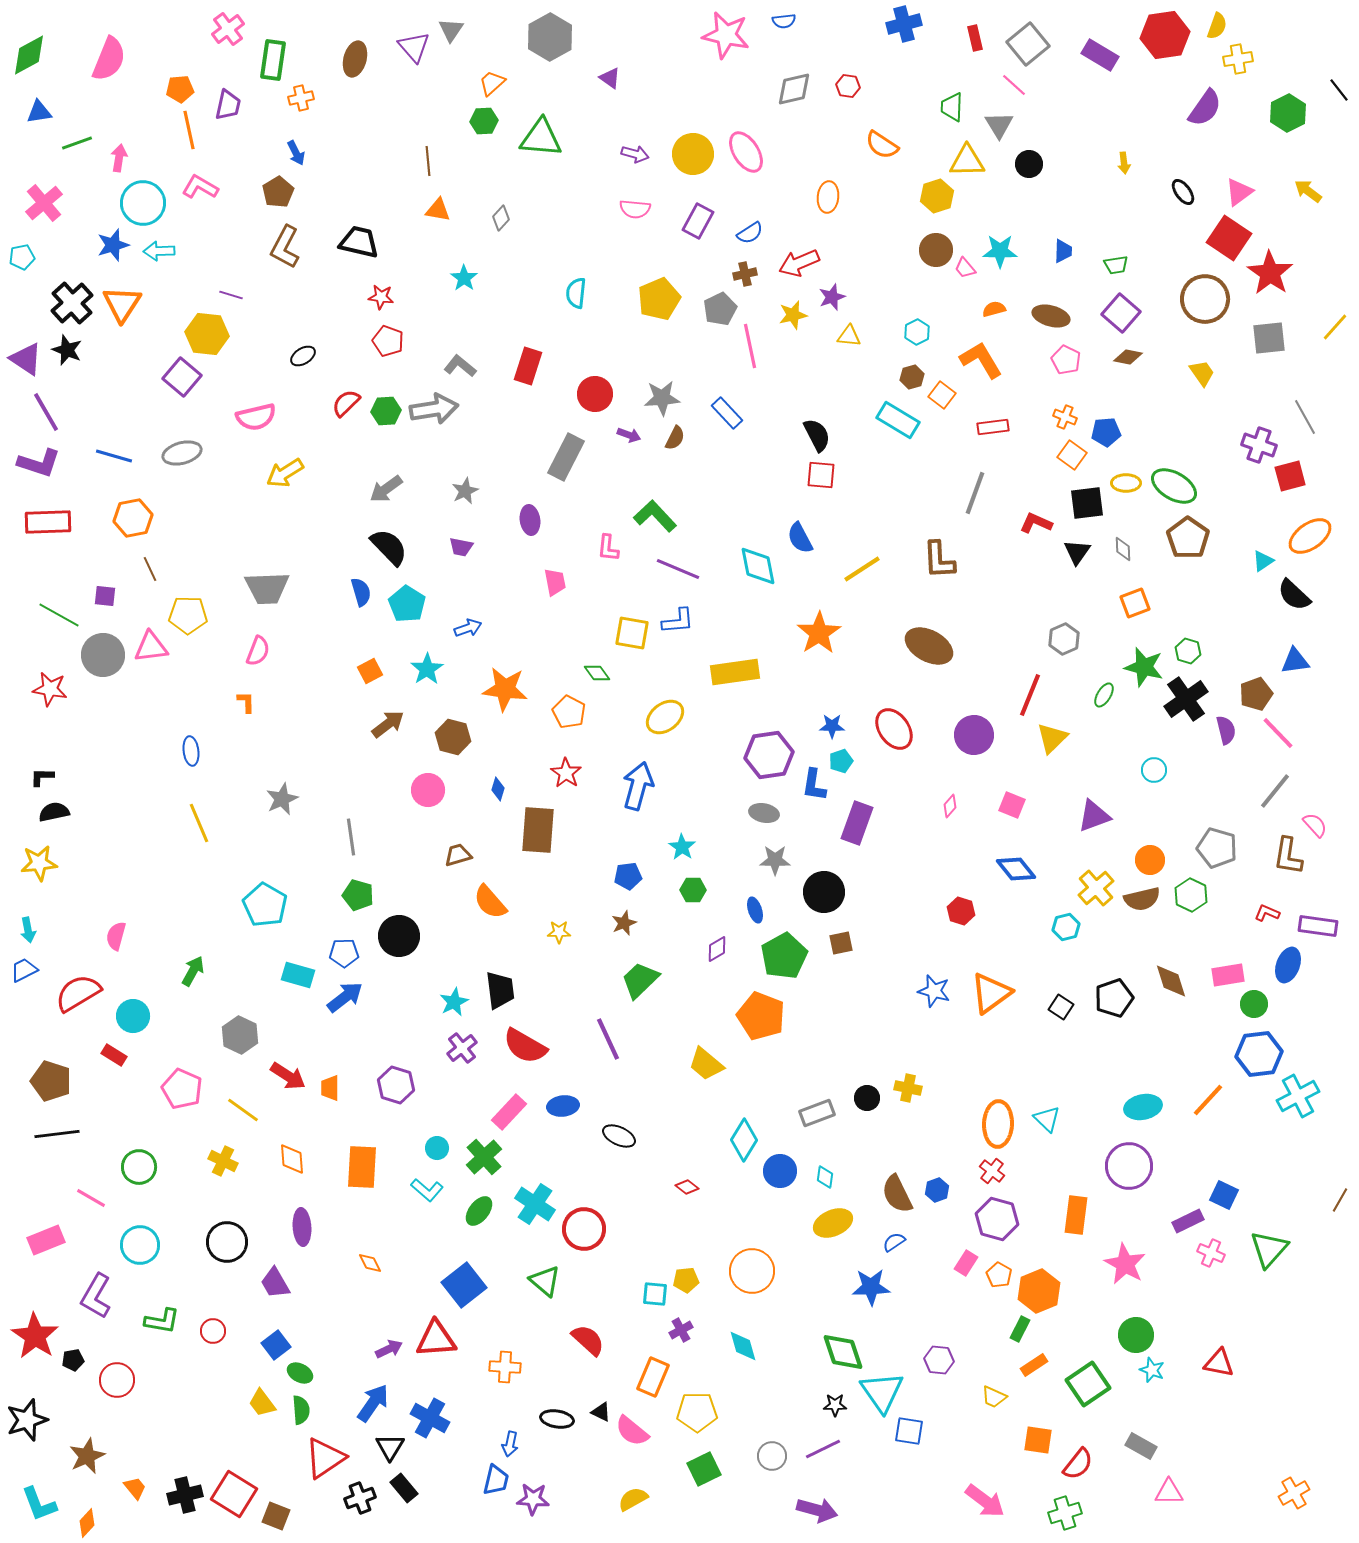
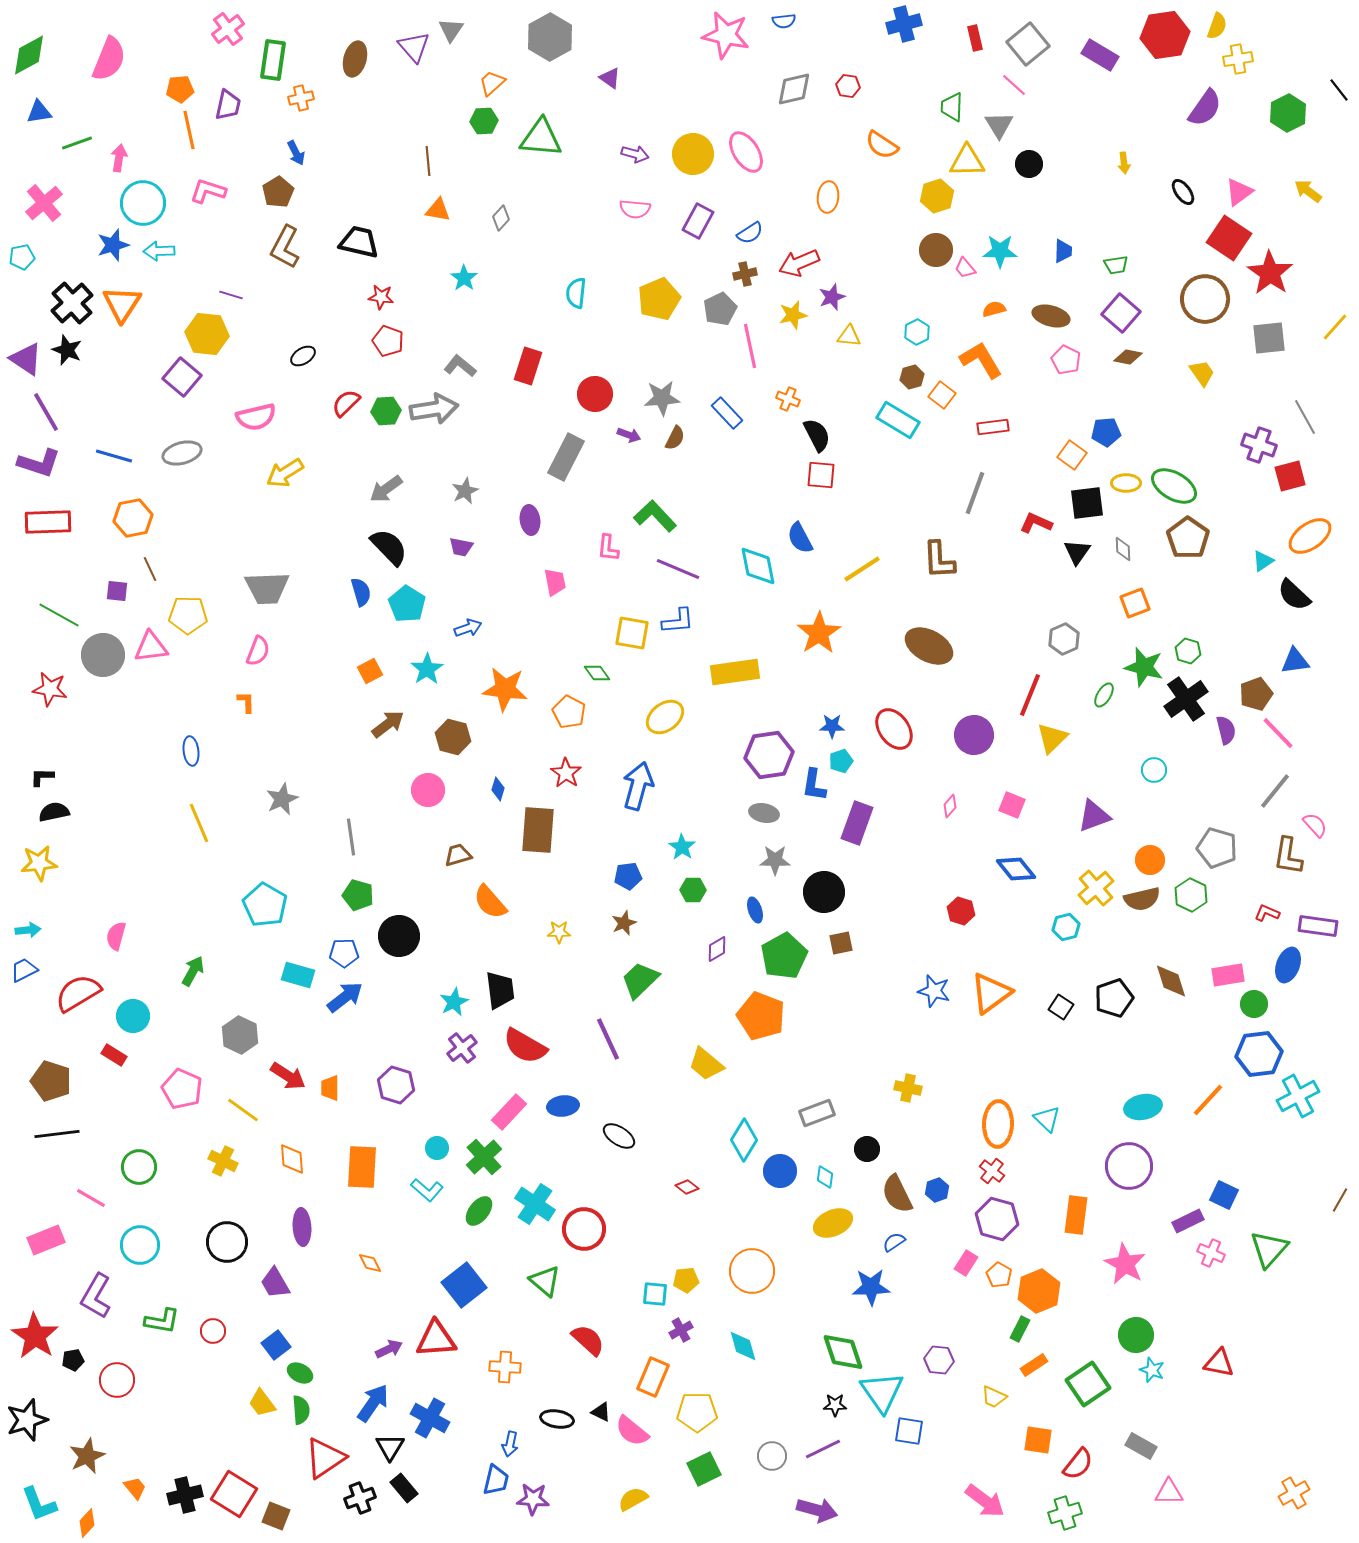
pink L-shape at (200, 187): moved 8 px right, 4 px down; rotated 12 degrees counterclockwise
orange cross at (1065, 417): moved 277 px left, 18 px up
purple square at (105, 596): moved 12 px right, 5 px up
cyan arrow at (28, 930): rotated 85 degrees counterclockwise
black circle at (867, 1098): moved 51 px down
black ellipse at (619, 1136): rotated 8 degrees clockwise
